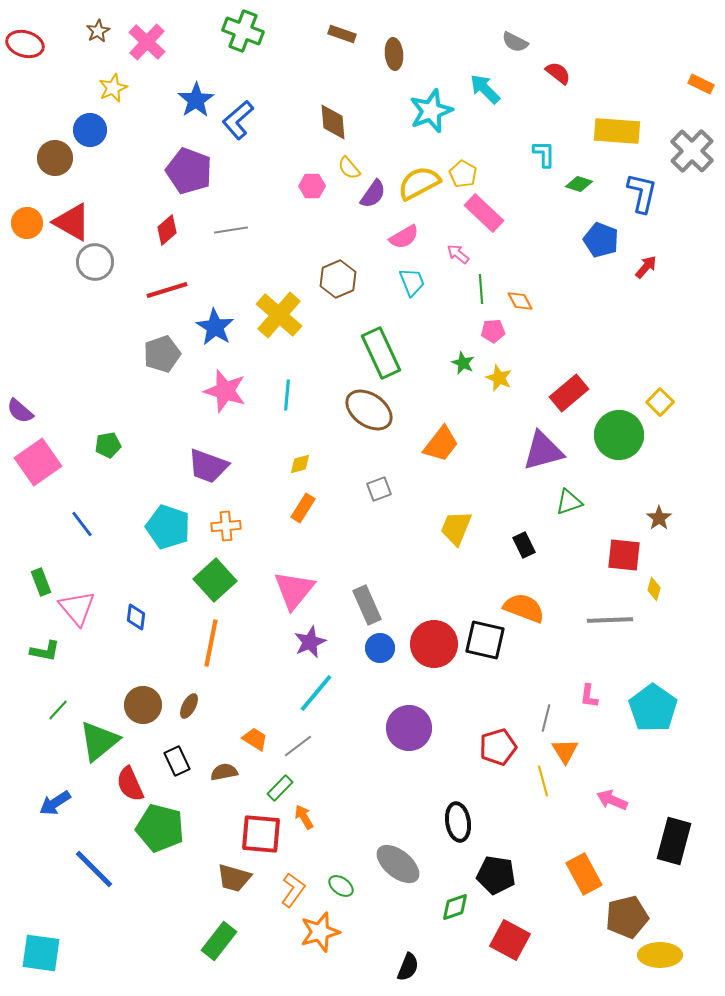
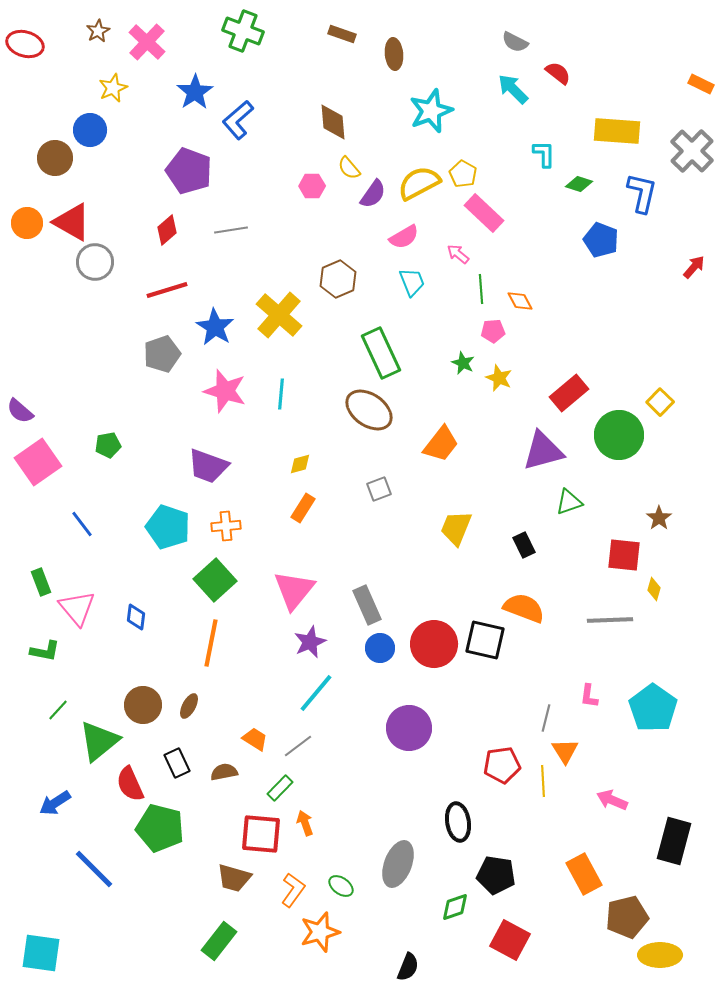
cyan arrow at (485, 89): moved 28 px right
blue star at (196, 100): moved 1 px left, 8 px up
red arrow at (646, 267): moved 48 px right
cyan line at (287, 395): moved 6 px left, 1 px up
red pentagon at (498, 747): moved 4 px right, 18 px down; rotated 9 degrees clockwise
black rectangle at (177, 761): moved 2 px down
yellow line at (543, 781): rotated 12 degrees clockwise
orange arrow at (304, 817): moved 1 px right, 6 px down; rotated 10 degrees clockwise
gray ellipse at (398, 864): rotated 72 degrees clockwise
